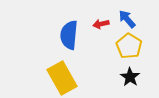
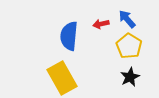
blue semicircle: moved 1 px down
black star: rotated 12 degrees clockwise
